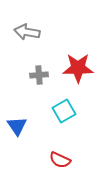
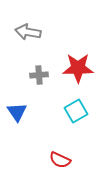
gray arrow: moved 1 px right
cyan square: moved 12 px right
blue triangle: moved 14 px up
